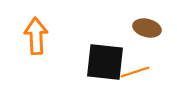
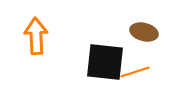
brown ellipse: moved 3 px left, 4 px down
